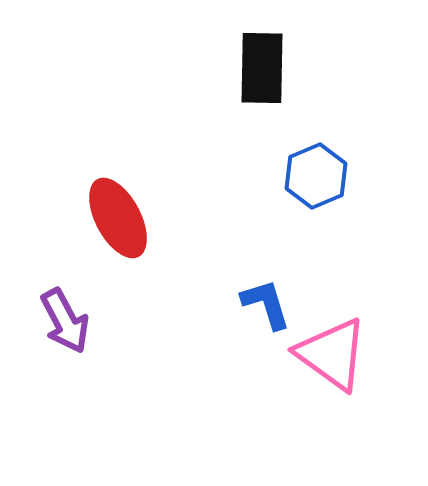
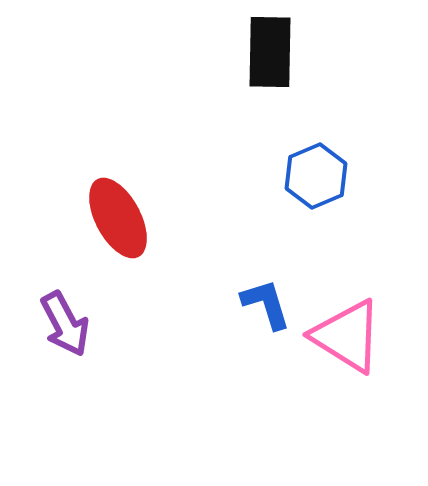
black rectangle: moved 8 px right, 16 px up
purple arrow: moved 3 px down
pink triangle: moved 15 px right, 18 px up; rotated 4 degrees counterclockwise
